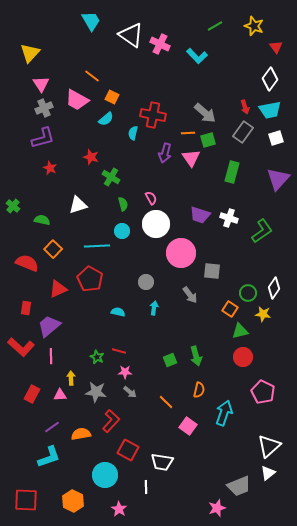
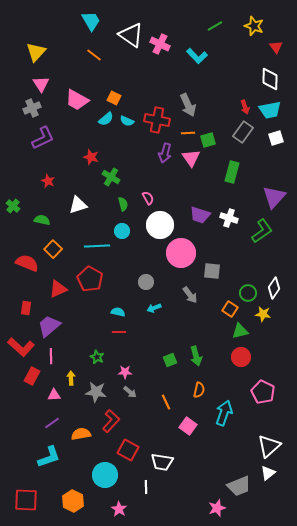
yellow triangle at (30, 53): moved 6 px right, 1 px up
orange line at (92, 76): moved 2 px right, 21 px up
white diamond at (270, 79): rotated 35 degrees counterclockwise
orange square at (112, 97): moved 2 px right, 1 px down
gray cross at (44, 108): moved 12 px left
gray arrow at (205, 113): moved 17 px left, 8 px up; rotated 25 degrees clockwise
red cross at (153, 115): moved 4 px right, 5 px down
cyan semicircle at (133, 133): moved 6 px left, 12 px up; rotated 80 degrees counterclockwise
purple L-shape at (43, 138): rotated 10 degrees counterclockwise
red star at (50, 168): moved 2 px left, 13 px down
purple triangle at (278, 179): moved 4 px left, 18 px down
pink semicircle at (151, 198): moved 3 px left
white circle at (156, 224): moved 4 px right, 1 px down
cyan arrow at (154, 308): rotated 120 degrees counterclockwise
red line at (119, 351): moved 19 px up; rotated 16 degrees counterclockwise
red circle at (243, 357): moved 2 px left
red rectangle at (32, 394): moved 18 px up
pink triangle at (60, 395): moved 6 px left
orange line at (166, 402): rotated 21 degrees clockwise
purple line at (52, 427): moved 4 px up
